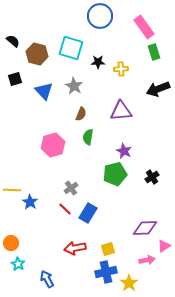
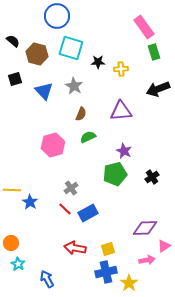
blue circle: moved 43 px left
green semicircle: rotated 56 degrees clockwise
blue rectangle: rotated 30 degrees clockwise
red arrow: rotated 20 degrees clockwise
